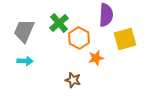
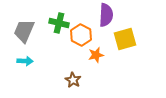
green cross: rotated 36 degrees counterclockwise
orange hexagon: moved 2 px right, 3 px up
orange star: moved 3 px up
brown star: rotated 14 degrees clockwise
